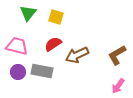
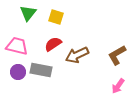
gray rectangle: moved 1 px left, 1 px up
